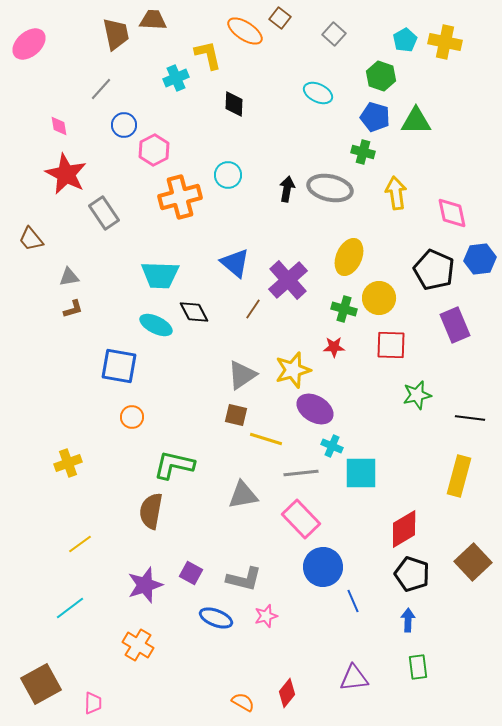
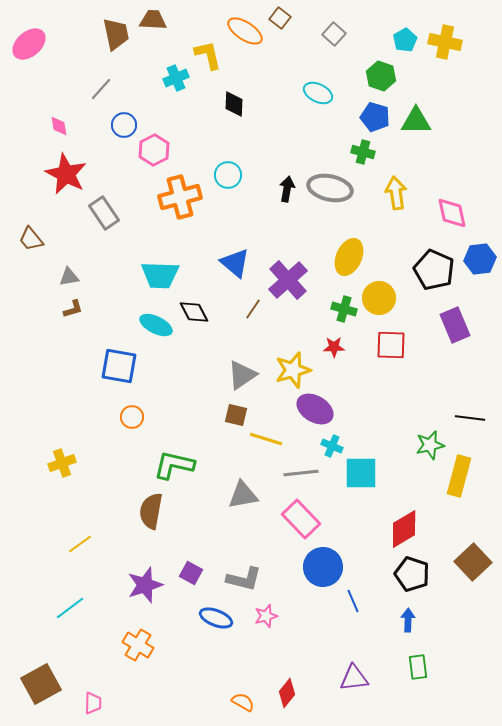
green star at (417, 395): moved 13 px right, 50 px down
yellow cross at (68, 463): moved 6 px left
